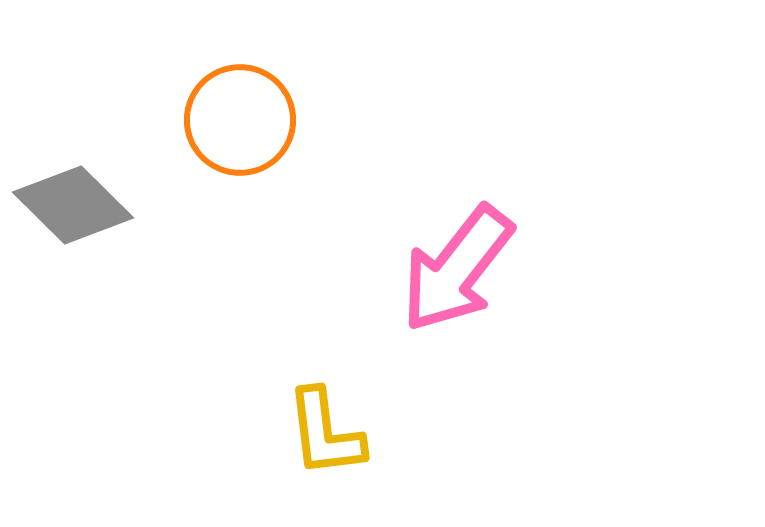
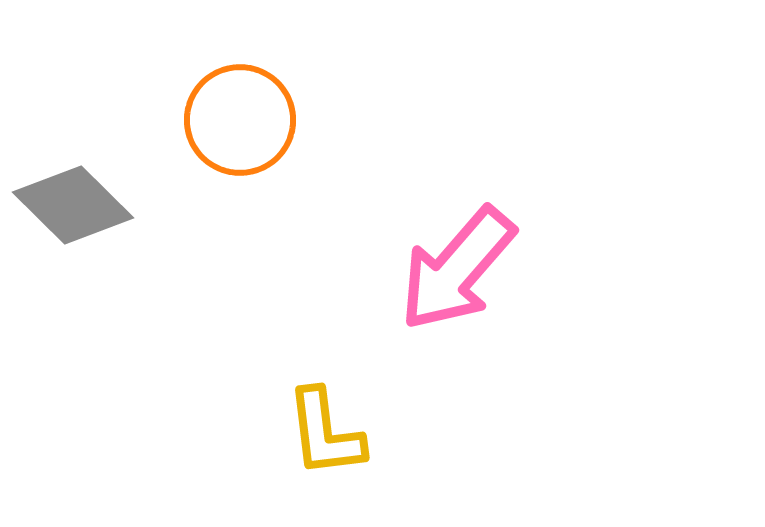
pink arrow: rotated 3 degrees clockwise
